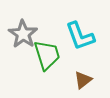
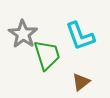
brown triangle: moved 2 px left, 2 px down
